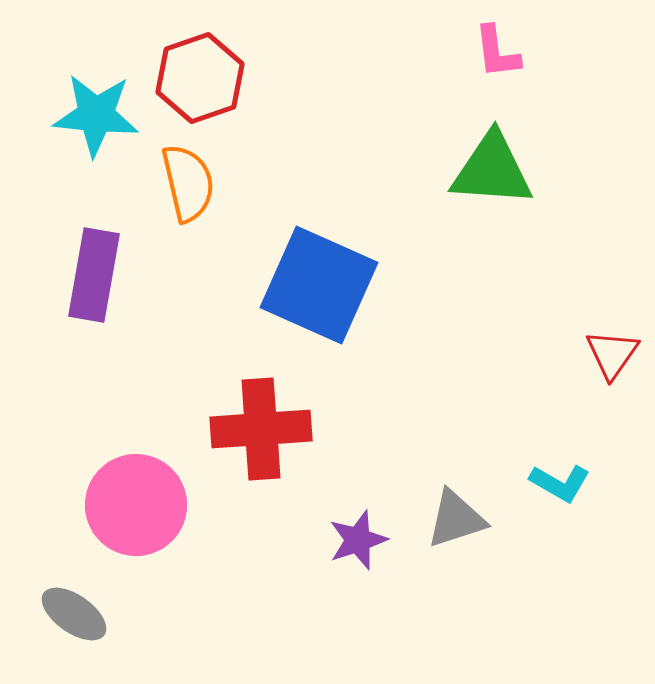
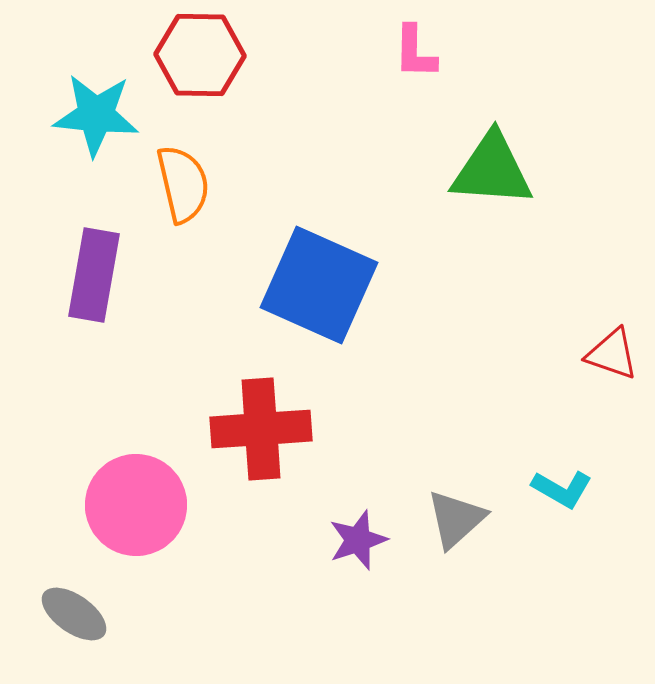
pink L-shape: moved 82 px left; rotated 8 degrees clockwise
red hexagon: moved 23 px up; rotated 20 degrees clockwise
orange semicircle: moved 5 px left, 1 px down
red triangle: rotated 46 degrees counterclockwise
cyan L-shape: moved 2 px right, 6 px down
gray triangle: rotated 24 degrees counterclockwise
